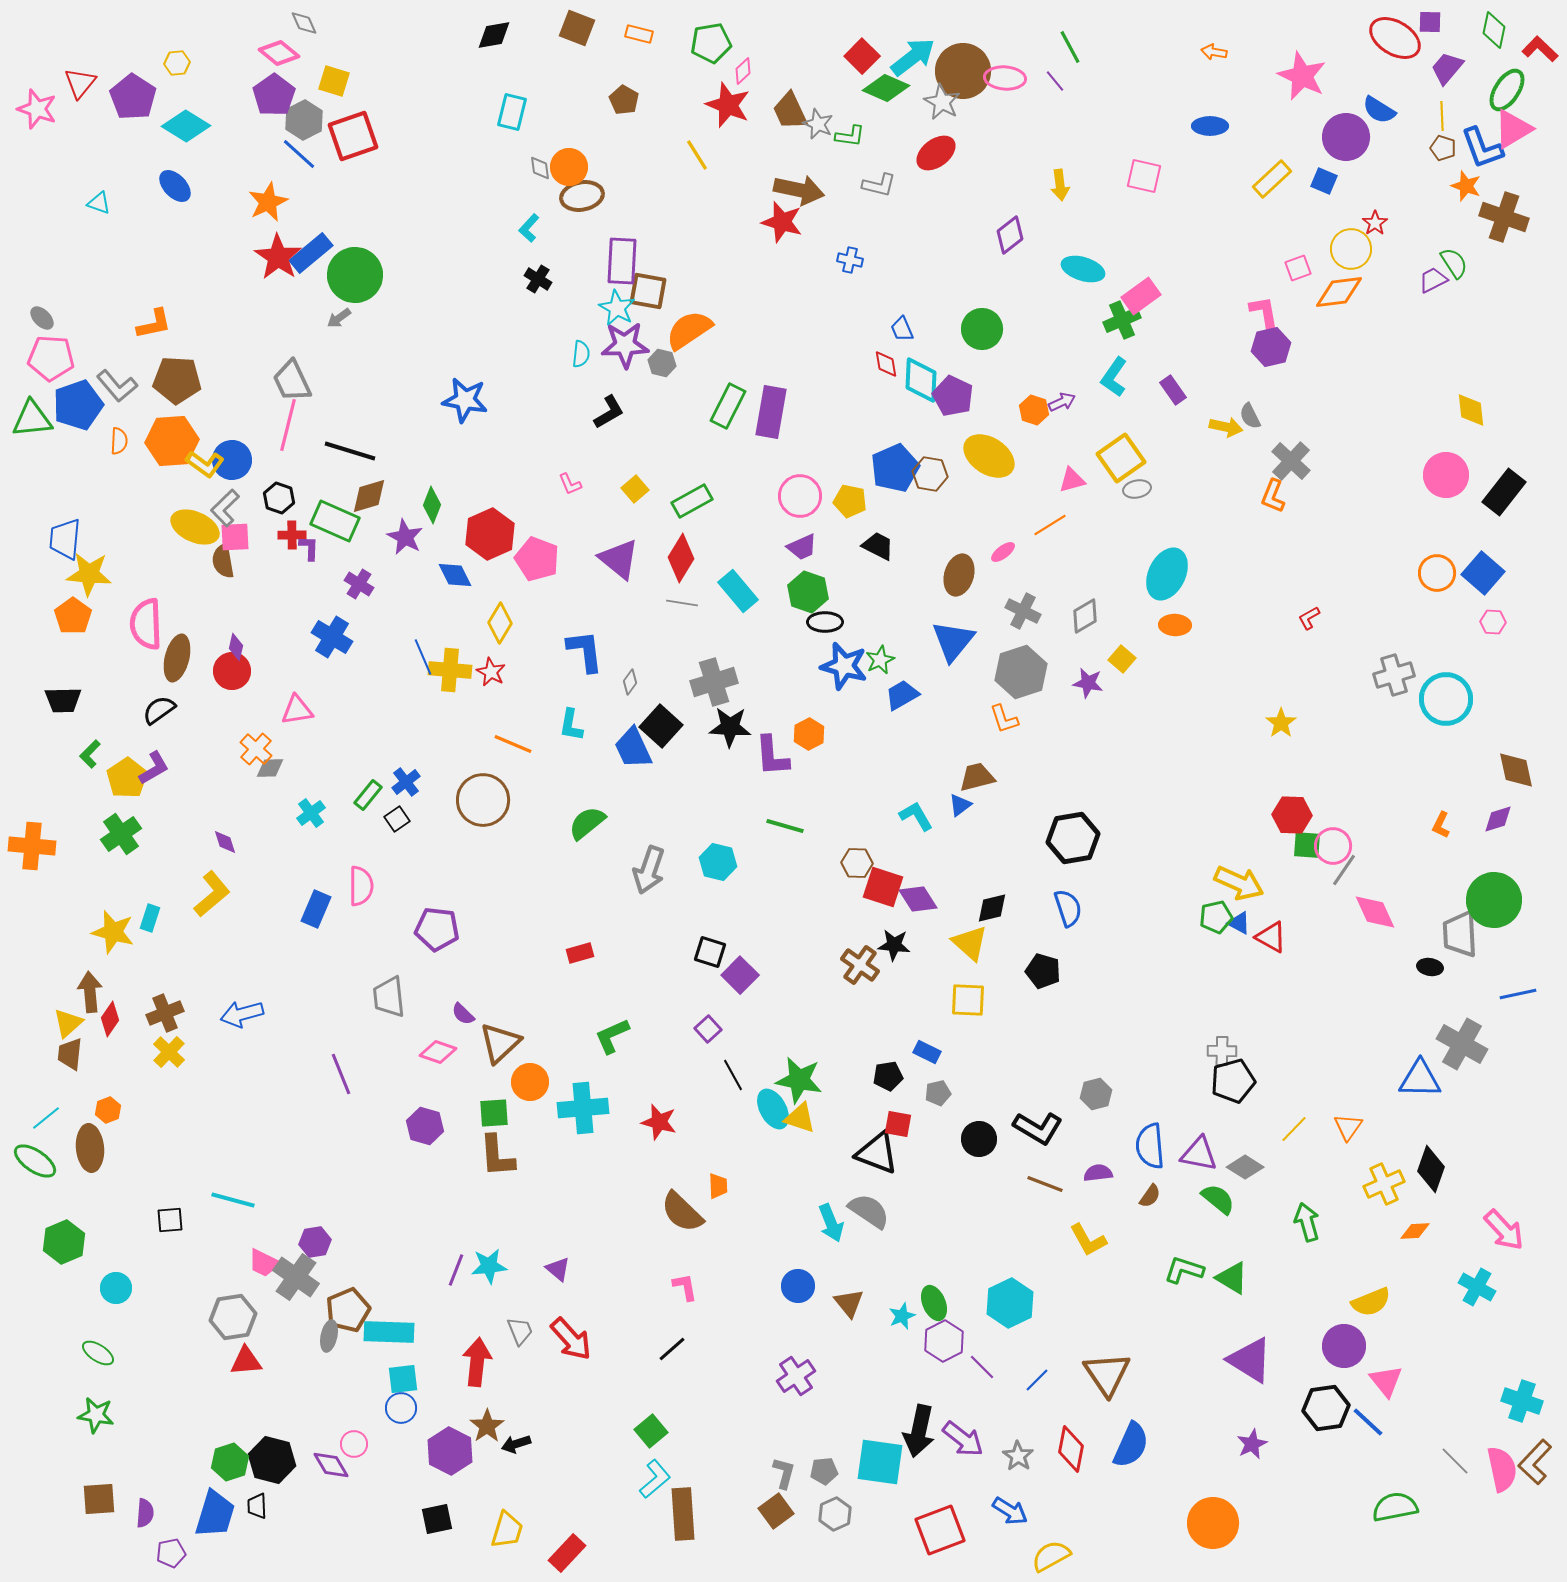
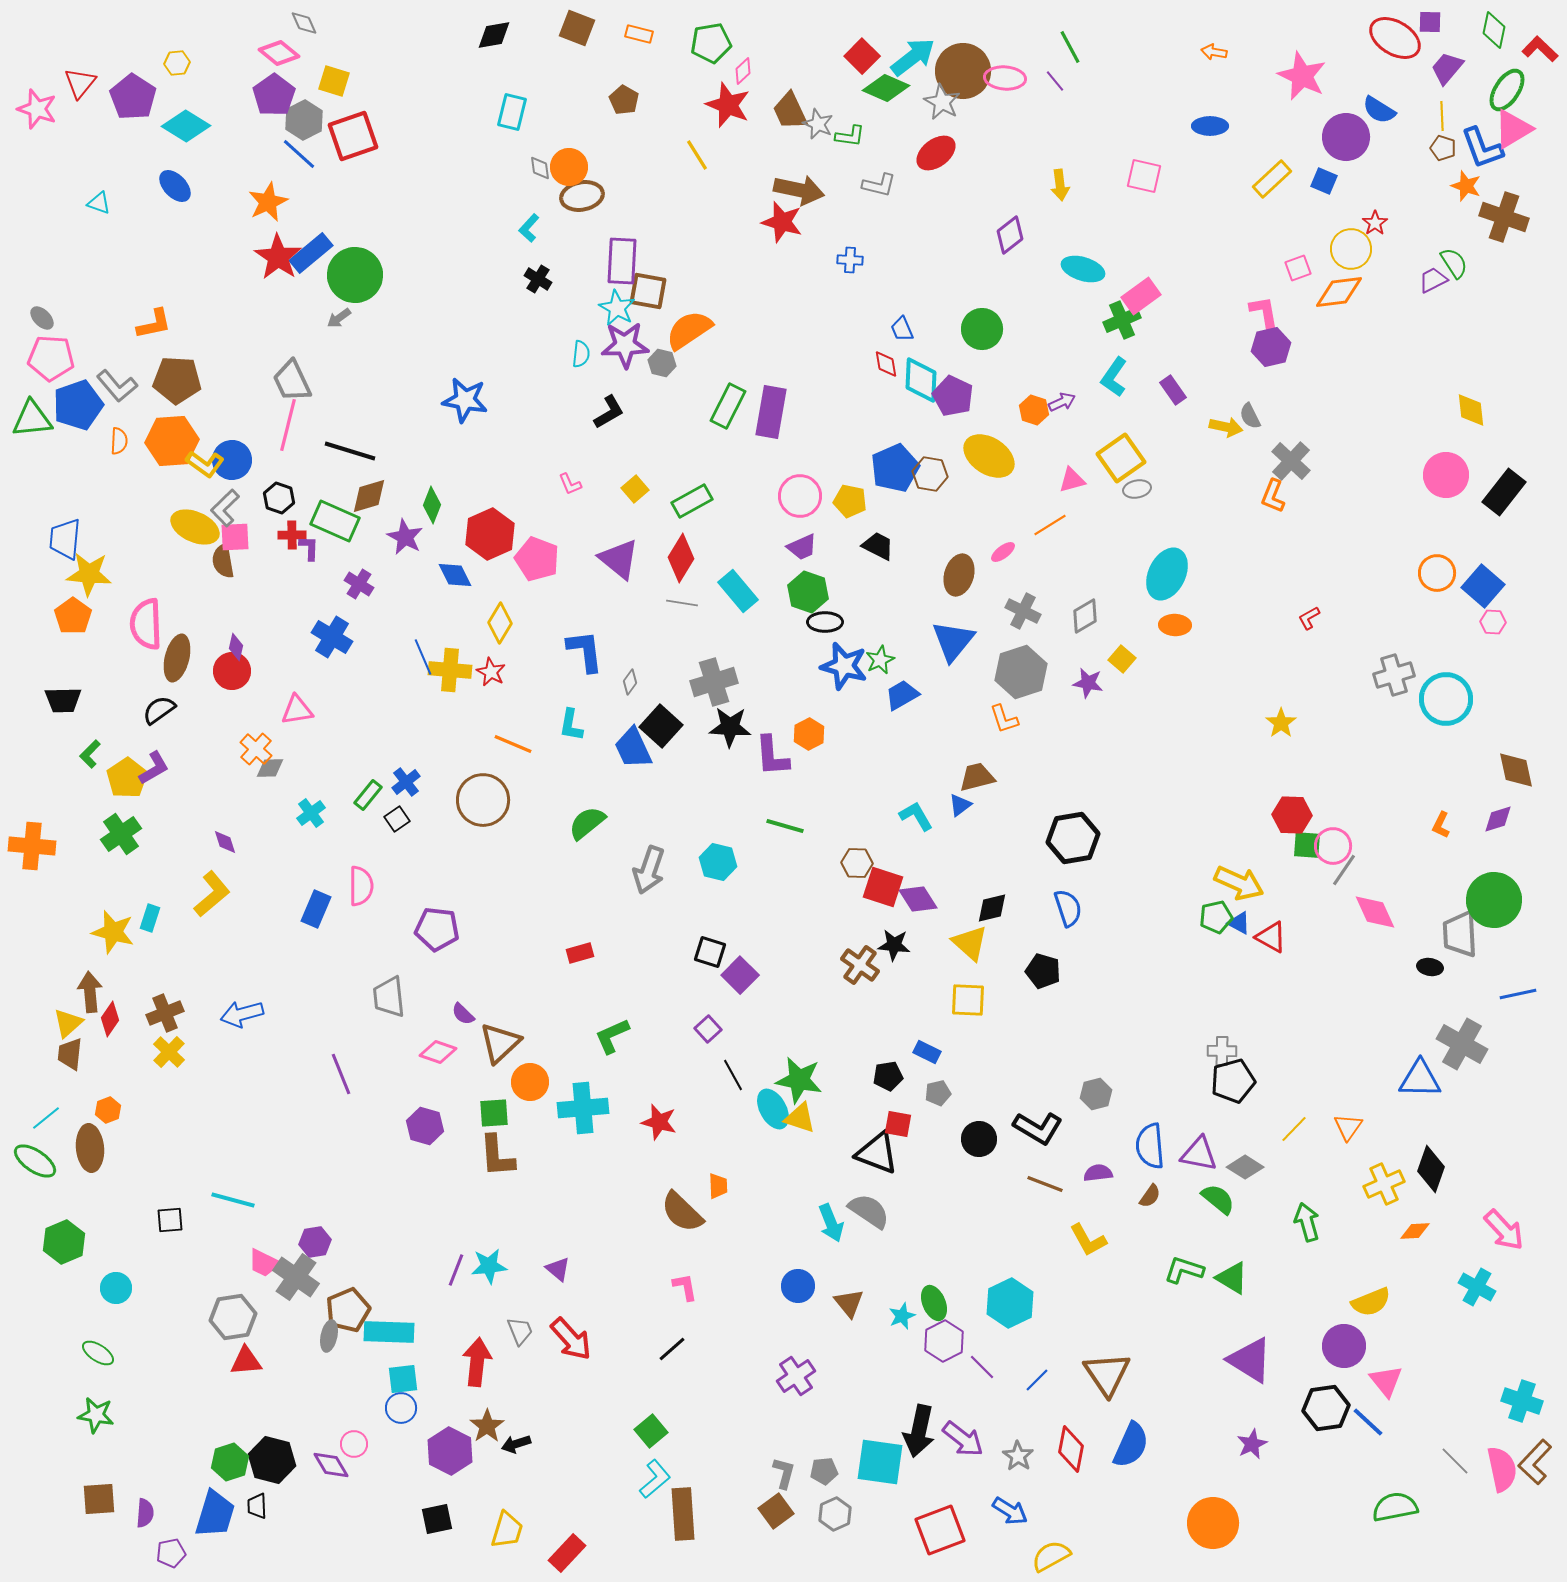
blue cross at (850, 260): rotated 10 degrees counterclockwise
blue square at (1483, 573): moved 13 px down
